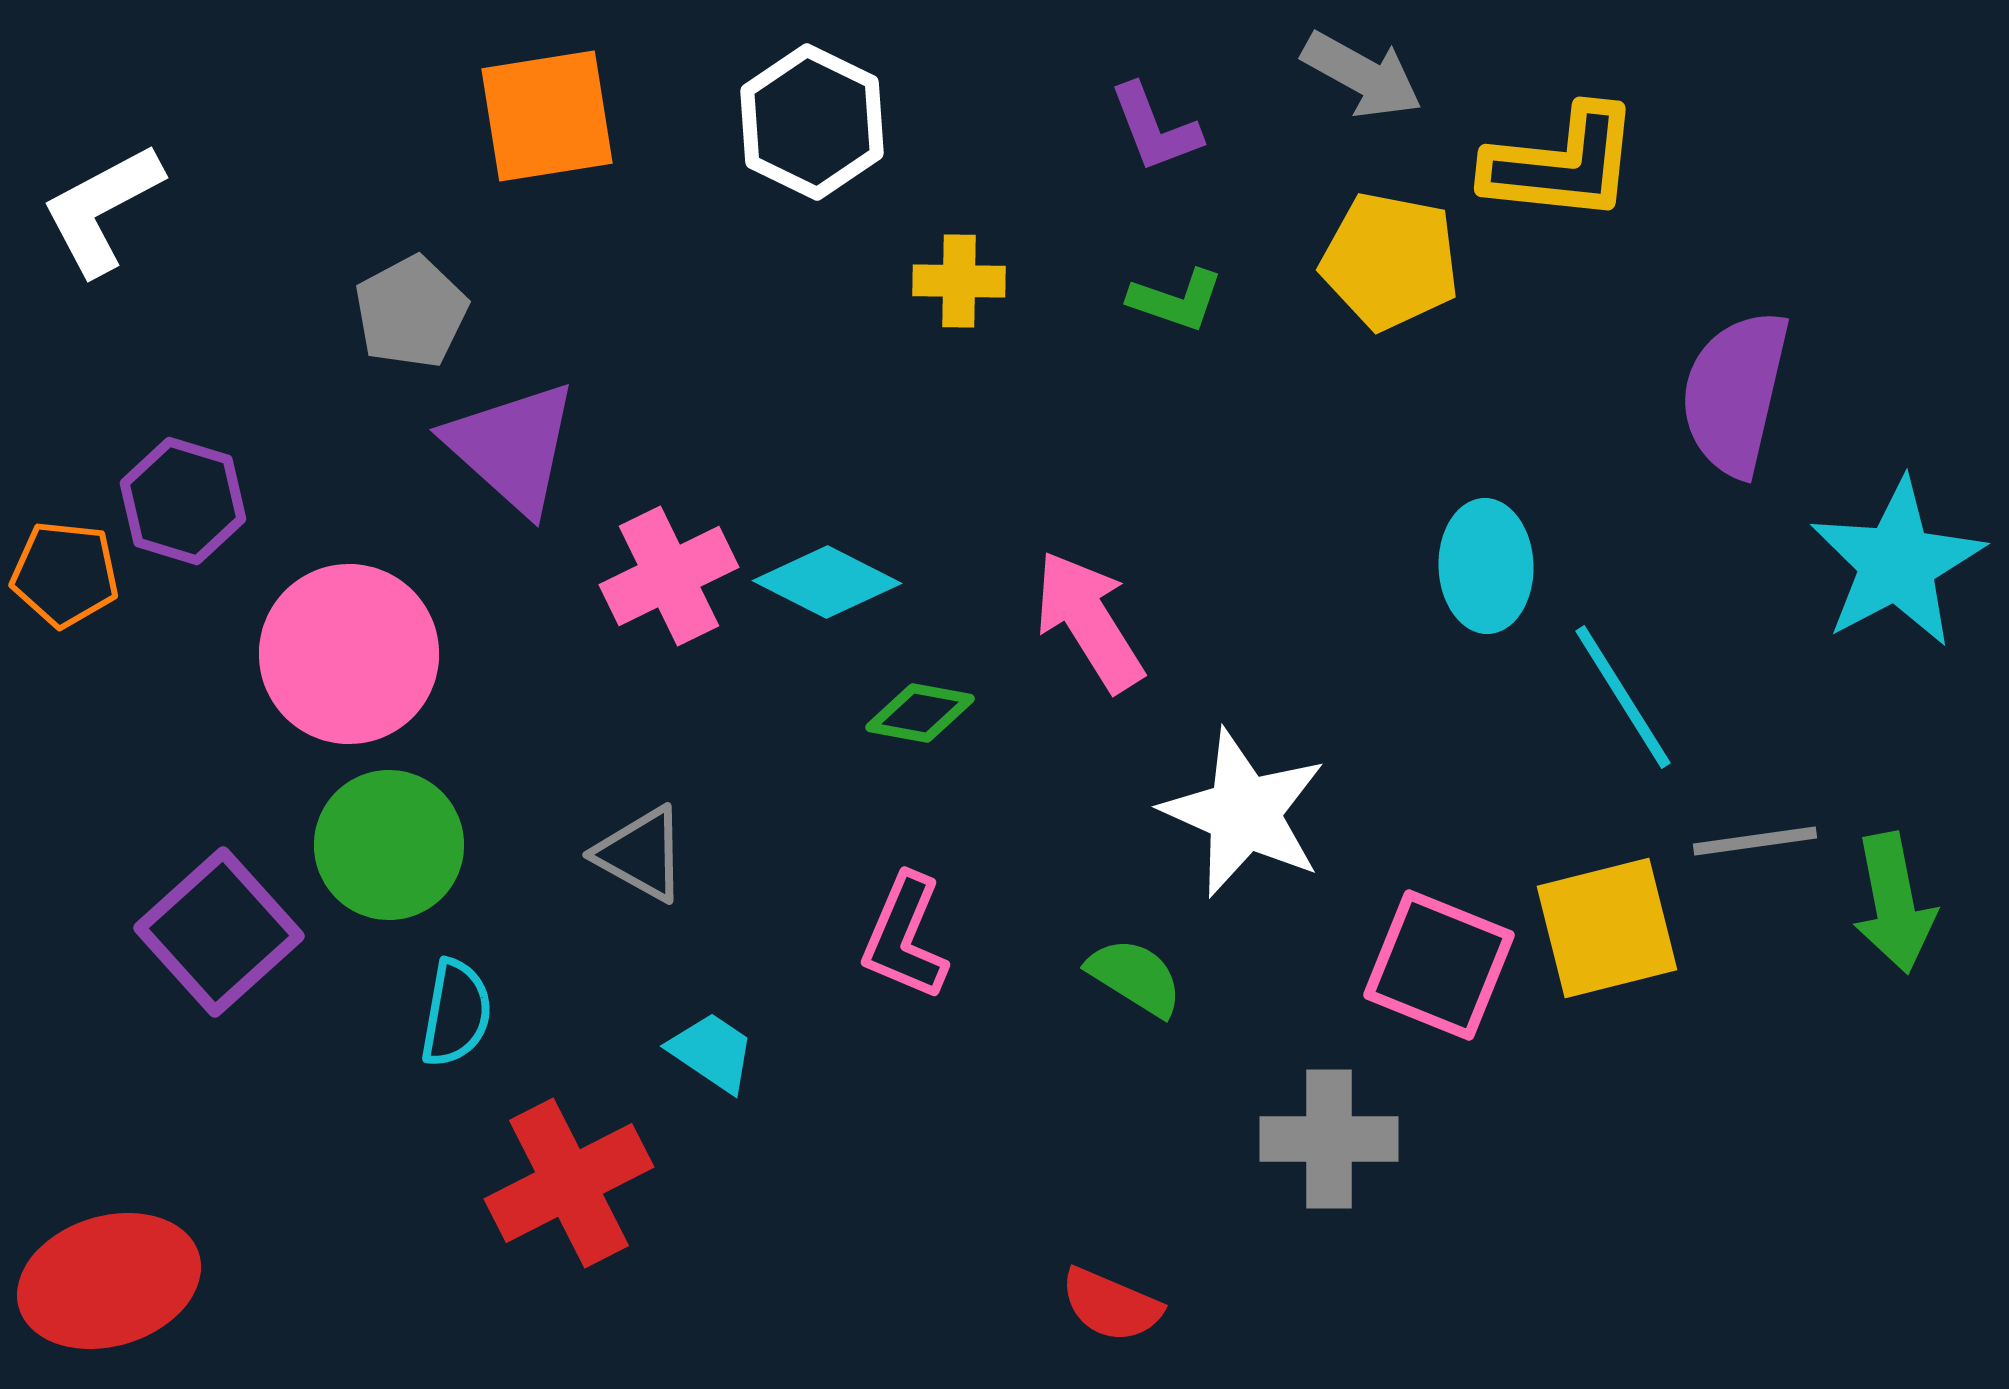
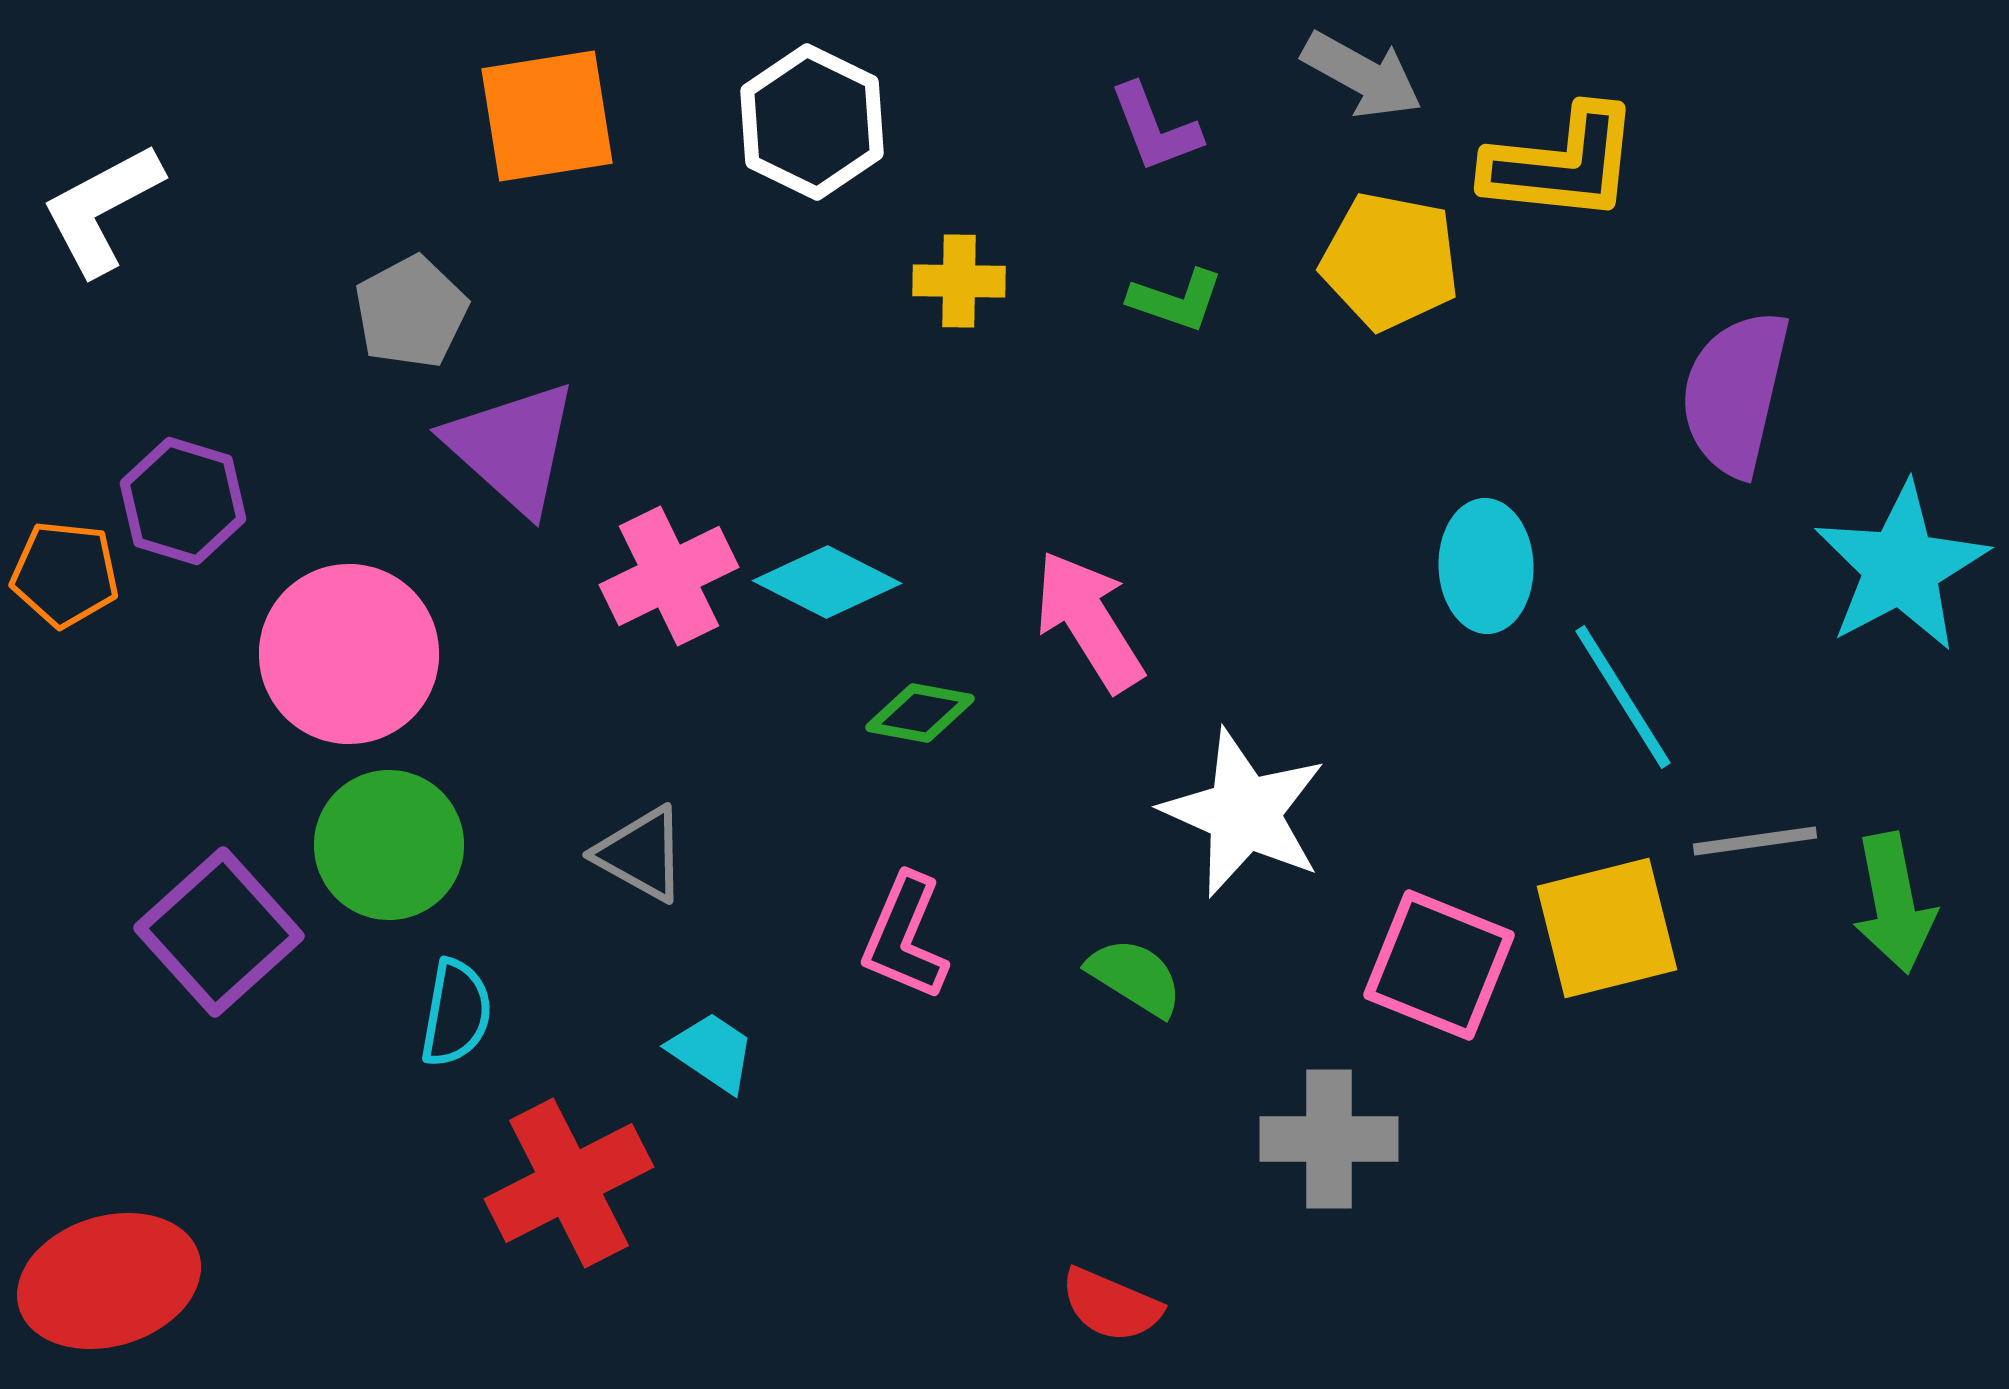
cyan star: moved 4 px right, 4 px down
